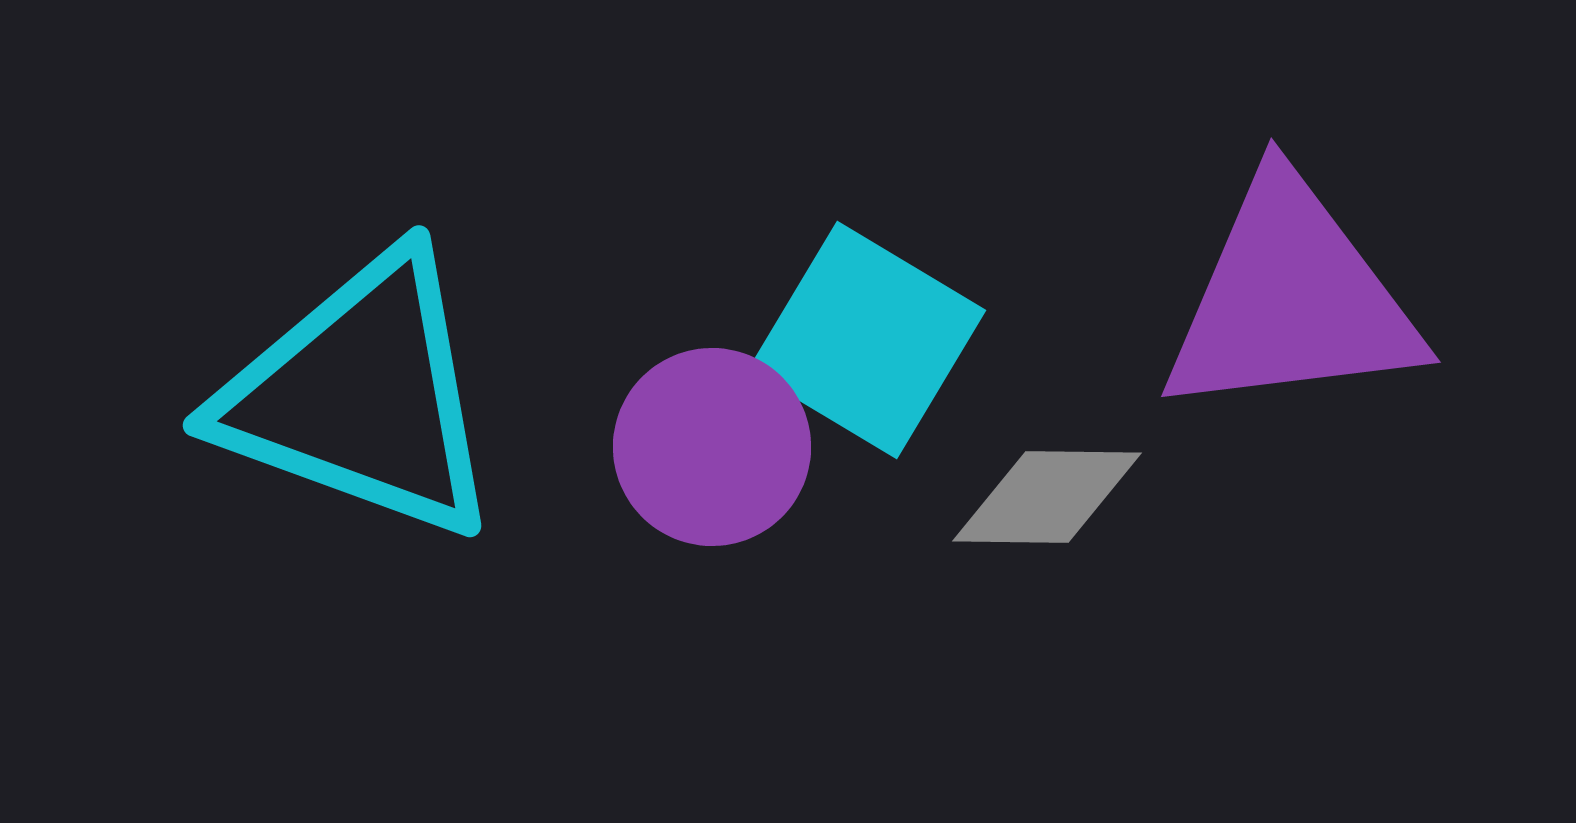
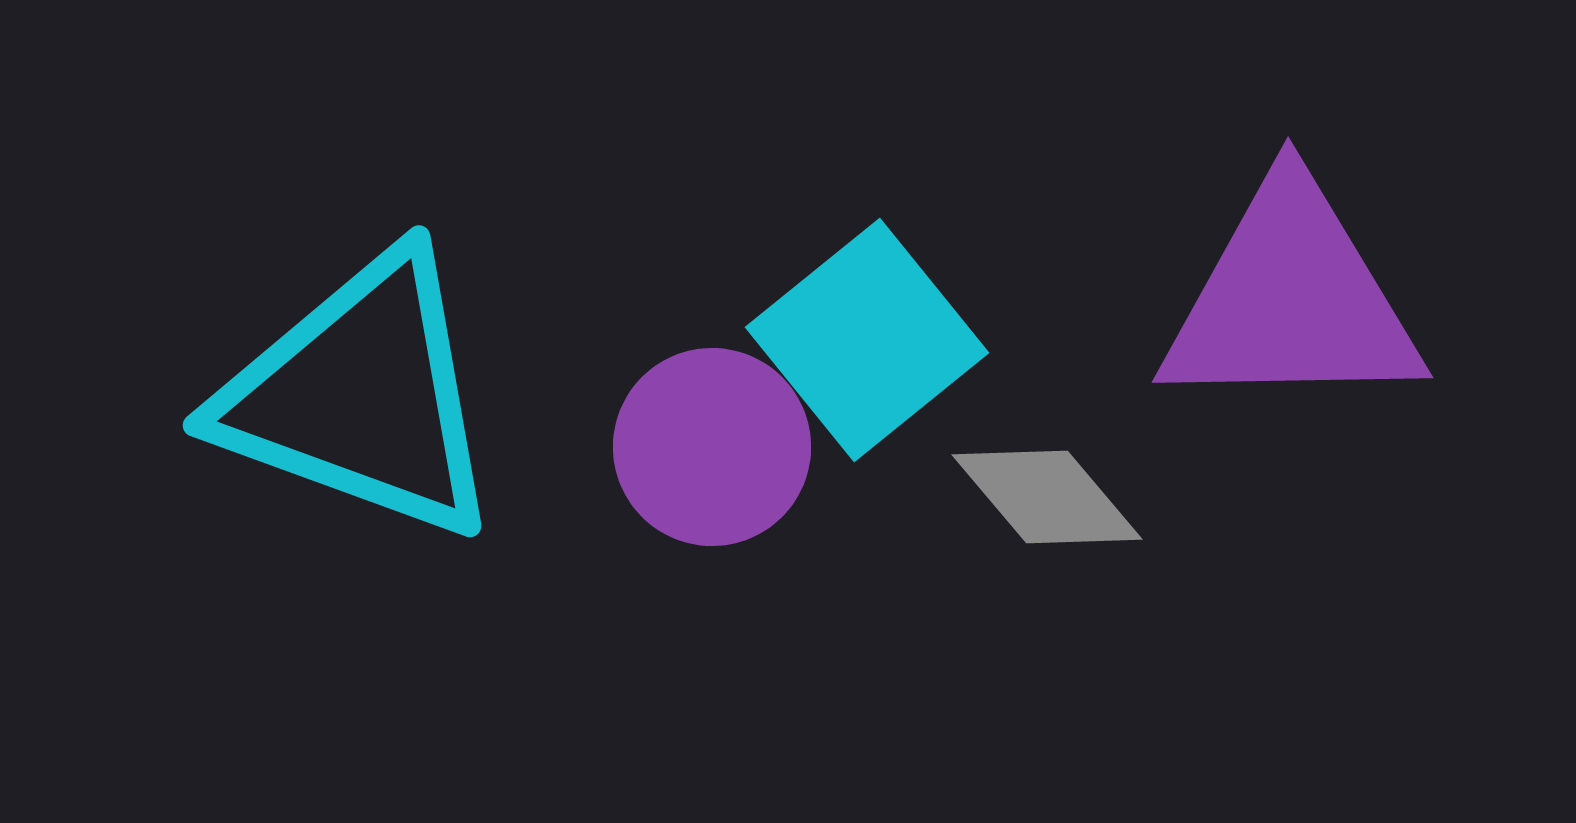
purple triangle: rotated 6 degrees clockwise
cyan square: rotated 20 degrees clockwise
gray diamond: rotated 49 degrees clockwise
